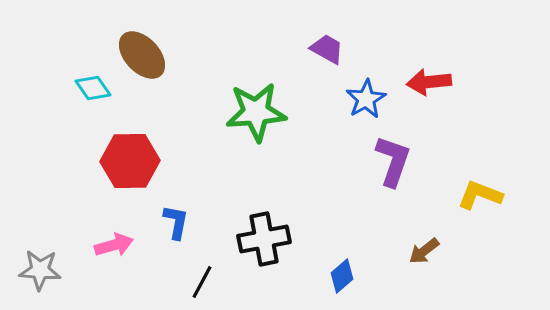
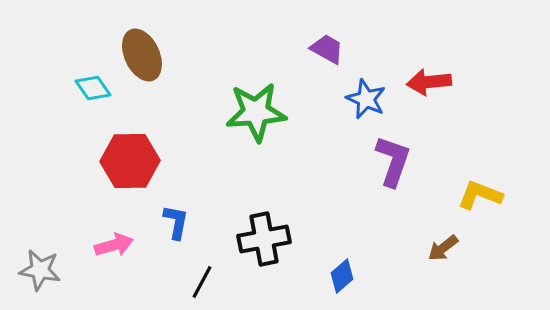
brown ellipse: rotated 18 degrees clockwise
blue star: rotated 18 degrees counterclockwise
brown arrow: moved 19 px right, 3 px up
gray star: rotated 6 degrees clockwise
